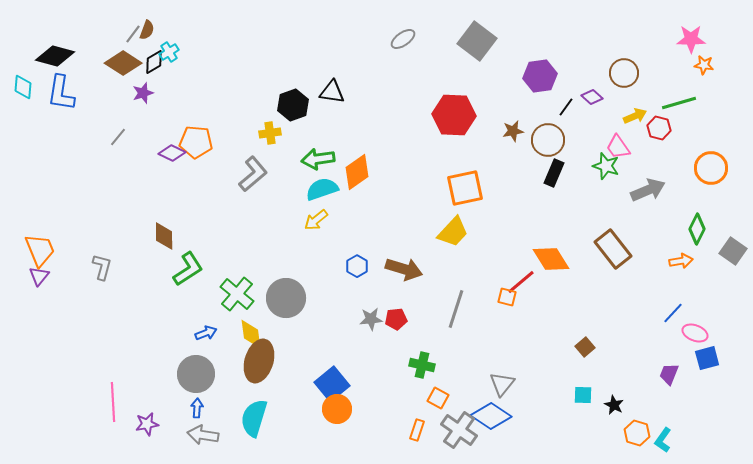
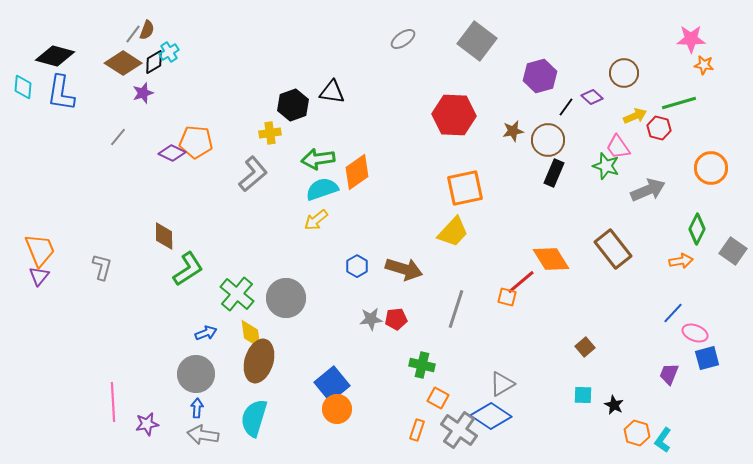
purple hexagon at (540, 76): rotated 8 degrees counterclockwise
gray triangle at (502, 384): rotated 20 degrees clockwise
